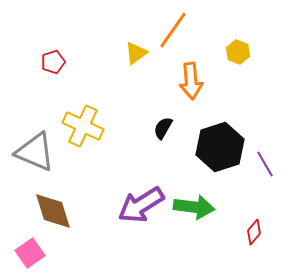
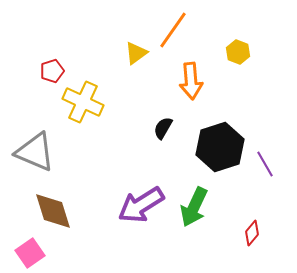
red pentagon: moved 1 px left, 9 px down
yellow cross: moved 24 px up
green arrow: rotated 108 degrees clockwise
red diamond: moved 2 px left, 1 px down
